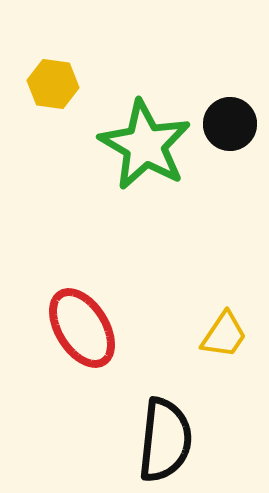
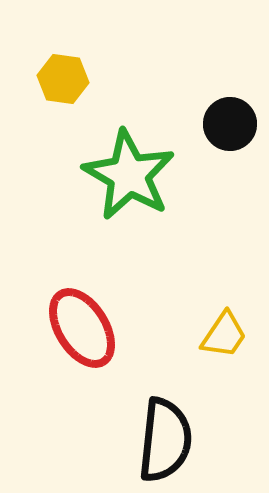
yellow hexagon: moved 10 px right, 5 px up
green star: moved 16 px left, 30 px down
